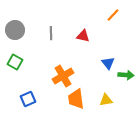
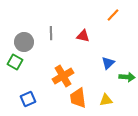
gray circle: moved 9 px right, 12 px down
blue triangle: rotated 24 degrees clockwise
green arrow: moved 1 px right, 2 px down
orange trapezoid: moved 2 px right, 1 px up
